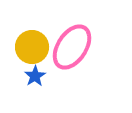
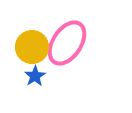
pink ellipse: moved 5 px left, 4 px up
